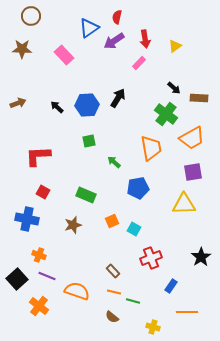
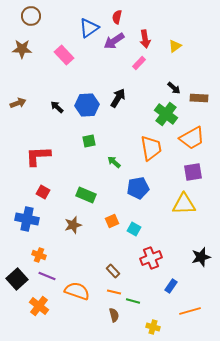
black star at (201, 257): rotated 18 degrees clockwise
orange line at (187, 312): moved 3 px right, 1 px up; rotated 15 degrees counterclockwise
brown semicircle at (112, 317): moved 2 px right, 2 px up; rotated 144 degrees counterclockwise
